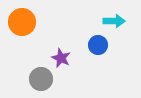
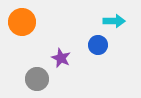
gray circle: moved 4 px left
